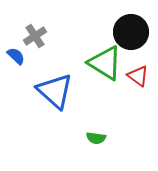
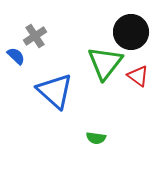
green triangle: rotated 36 degrees clockwise
